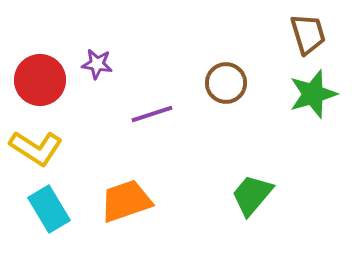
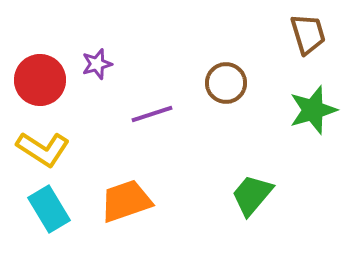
purple star: rotated 24 degrees counterclockwise
green star: moved 16 px down
yellow L-shape: moved 7 px right, 1 px down
